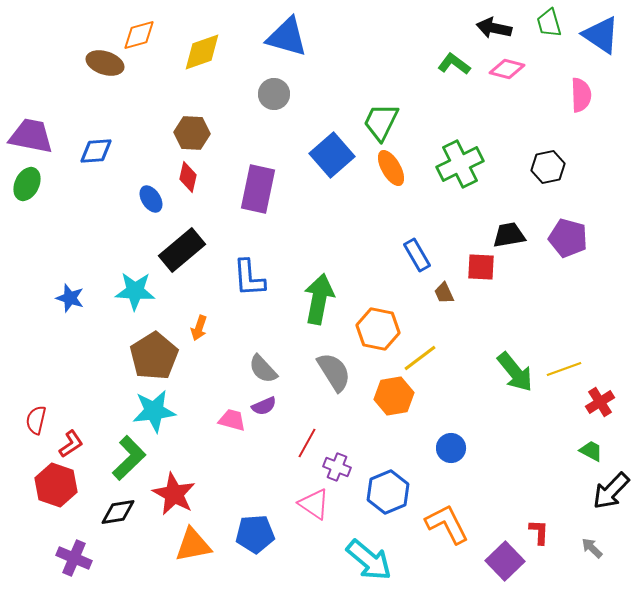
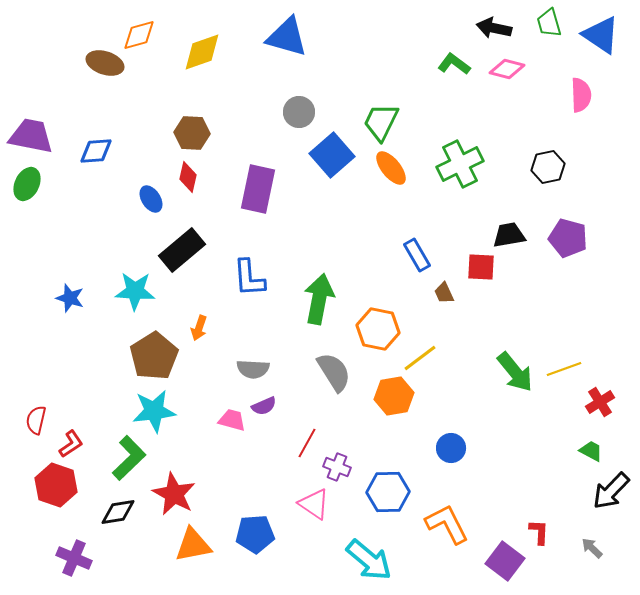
gray circle at (274, 94): moved 25 px right, 18 px down
orange ellipse at (391, 168): rotated 9 degrees counterclockwise
gray semicircle at (263, 369): moved 10 px left; rotated 44 degrees counterclockwise
blue hexagon at (388, 492): rotated 21 degrees clockwise
purple square at (505, 561): rotated 9 degrees counterclockwise
